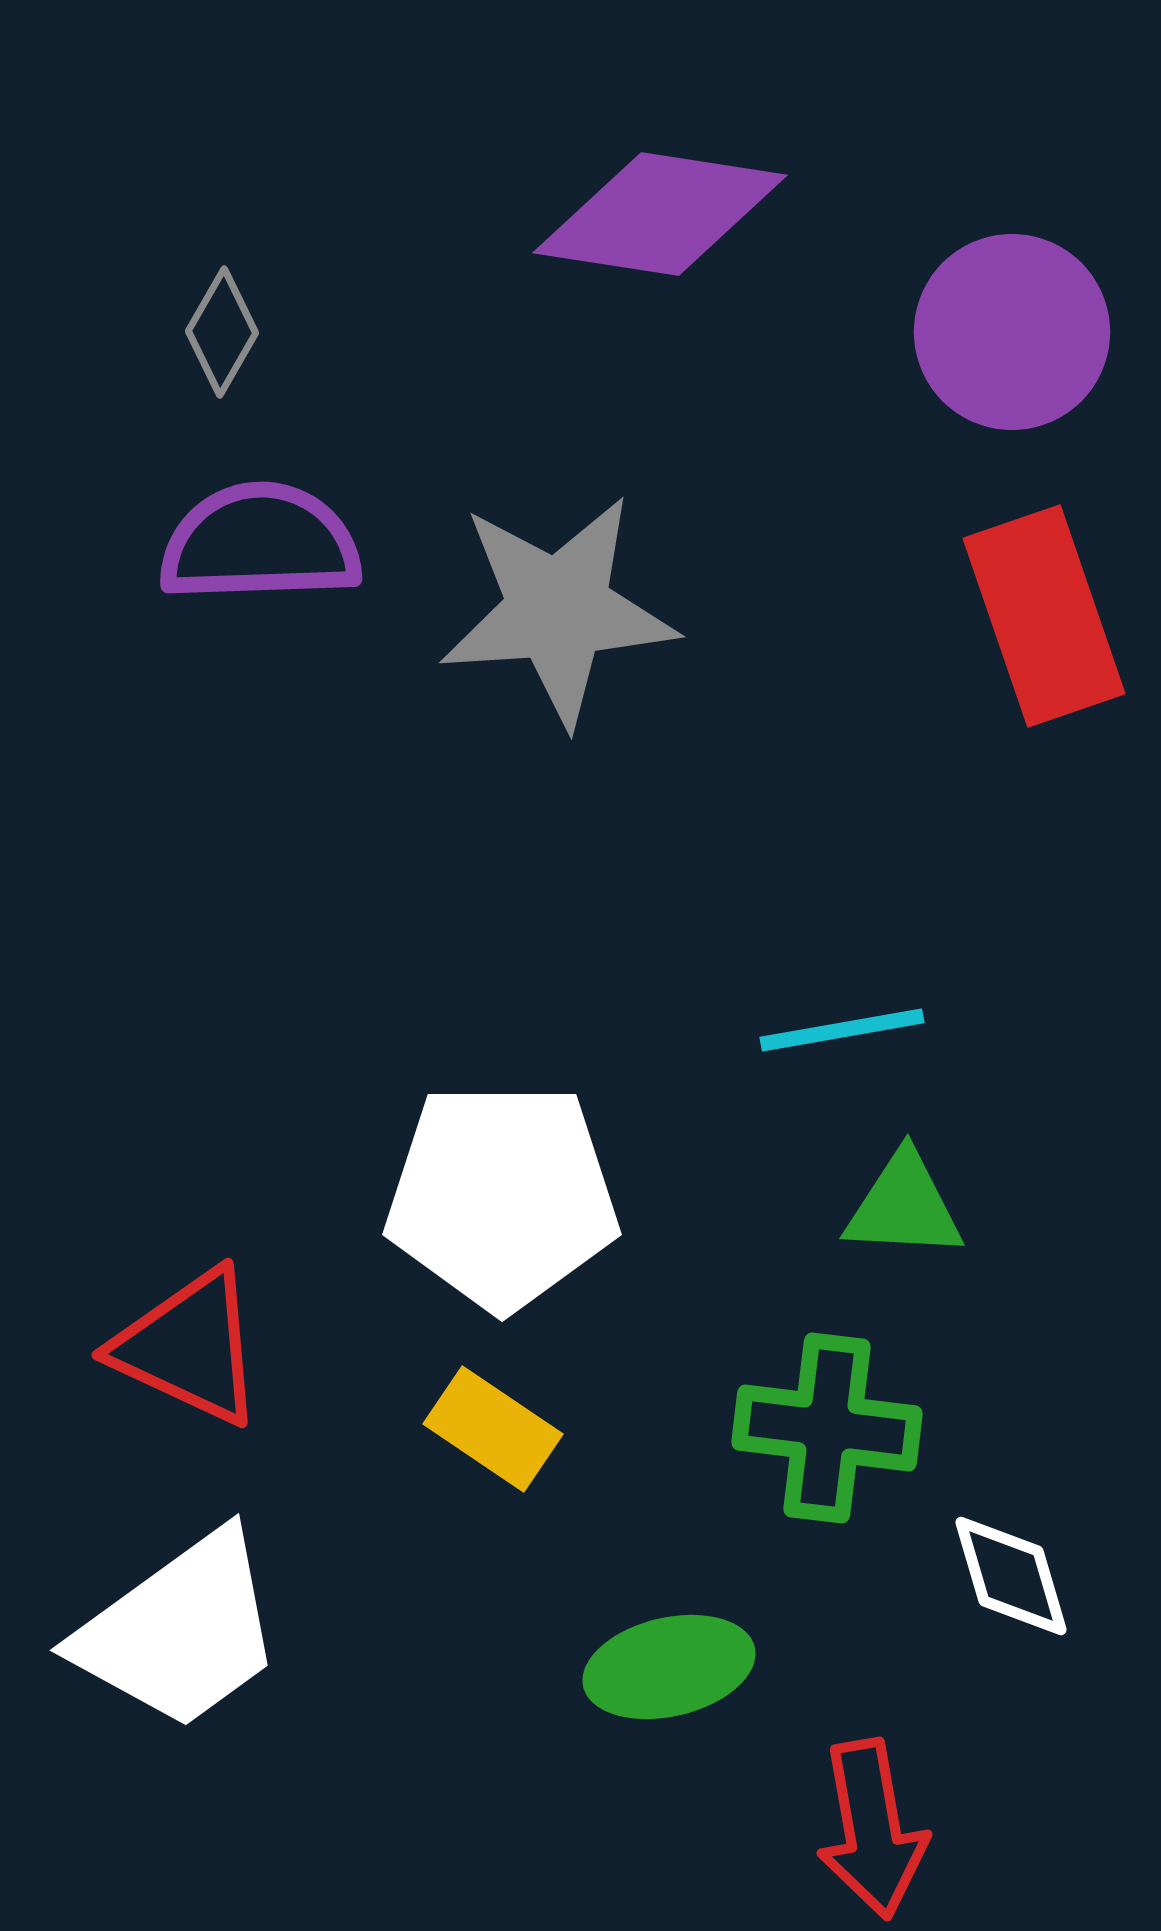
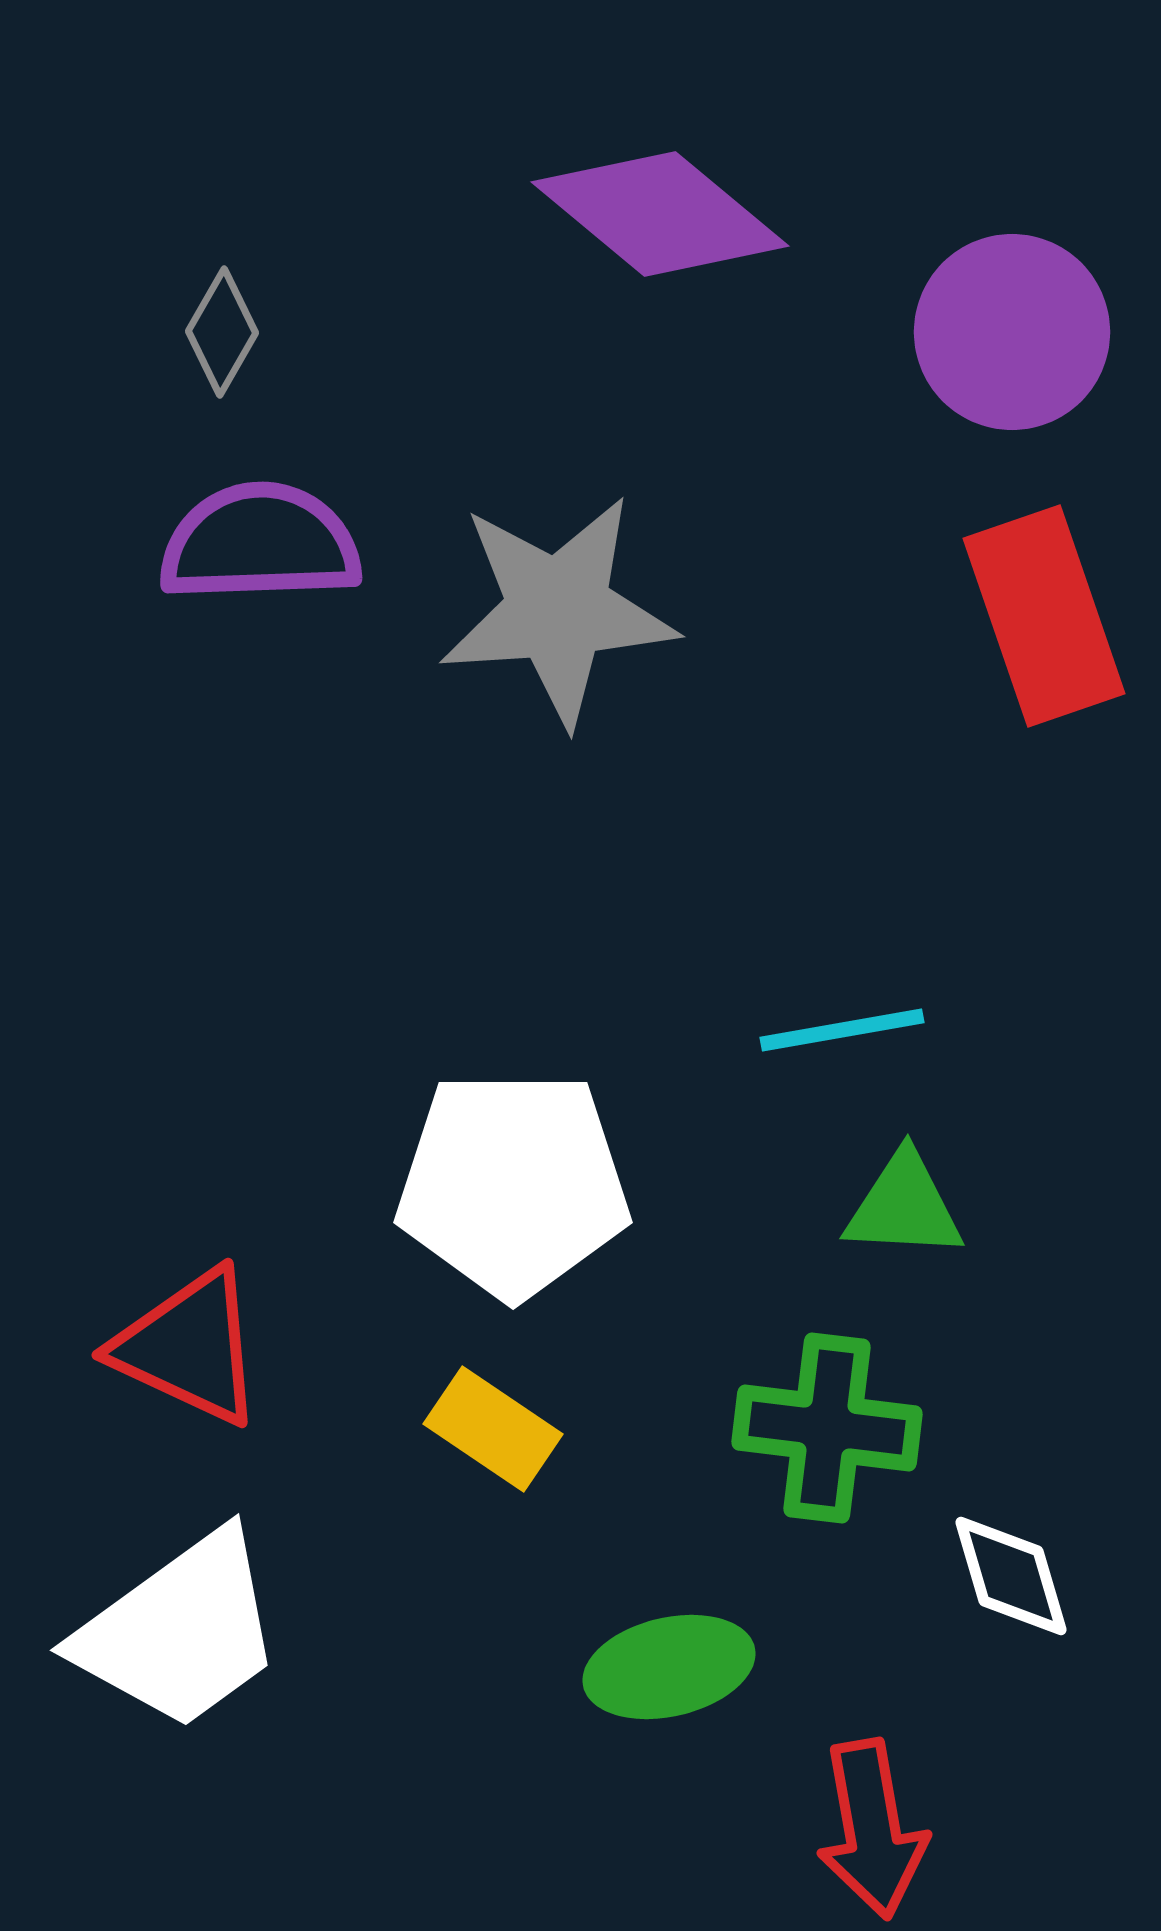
purple diamond: rotated 31 degrees clockwise
white pentagon: moved 11 px right, 12 px up
